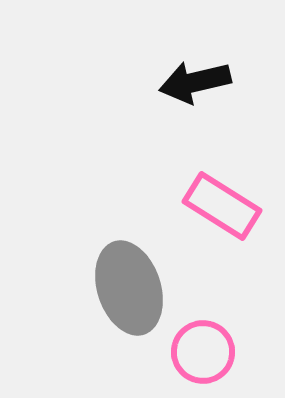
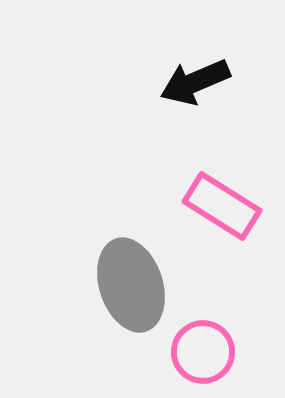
black arrow: rotated 10 degrees counterclockwise
gray ellipse: moved 2 px right, 3 px up
